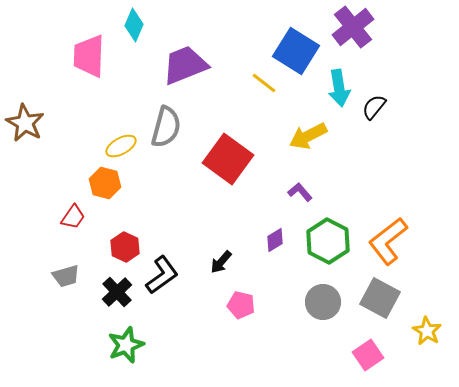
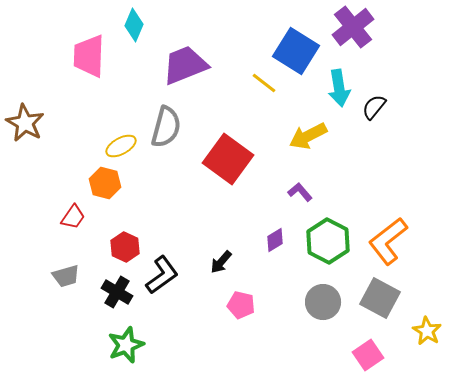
black cross: rotated 16 degrees counterclockwise
